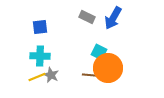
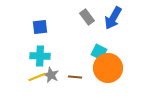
gray rectangle: rotated 28 degrees clockwise
brown line: moved 14 px left, 2 px down
